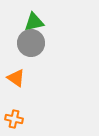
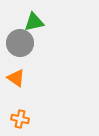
gray circle: moved 11 px left
orange cross: moved 6 px right
